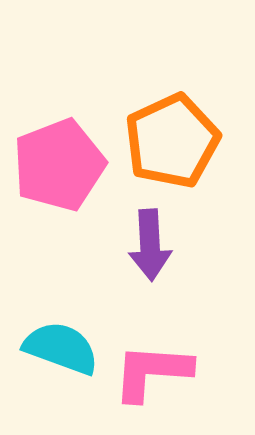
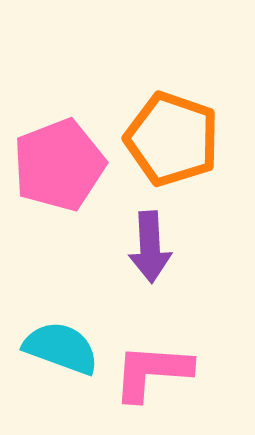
orange pentagon: moved 2 px up; rotated 28 degrees counterclockwise
purple arrow: moved 2 px down
